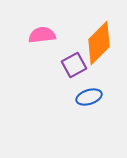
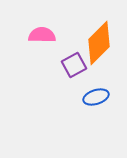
pink semicircle: rotated 8 degrees clockwise
blue ellipse: moved 7 px right
